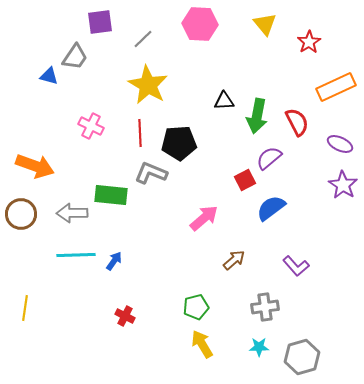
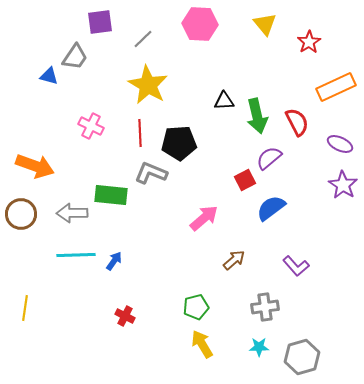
green arrow: rotated 24 degrees counterclockwise
